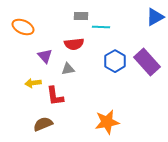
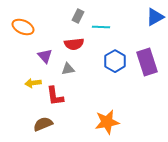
gray rectangle: moved 3 px left; rotated 64 degrees counterclockwise
purple rectangle: rotated 24 degrees clockwise
